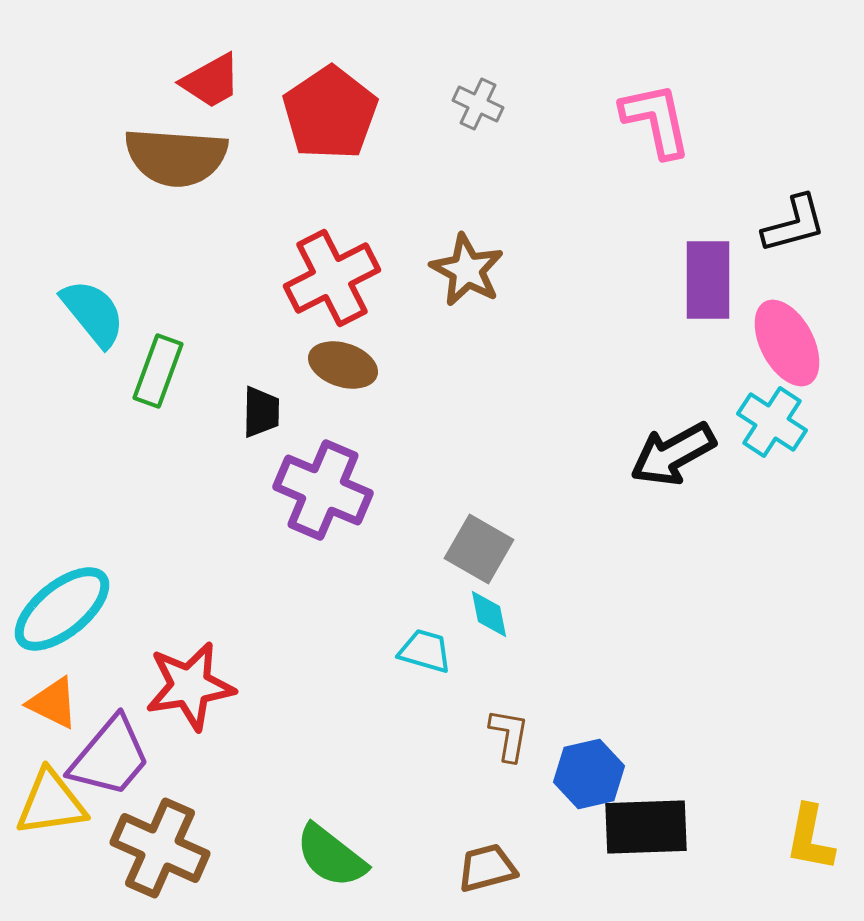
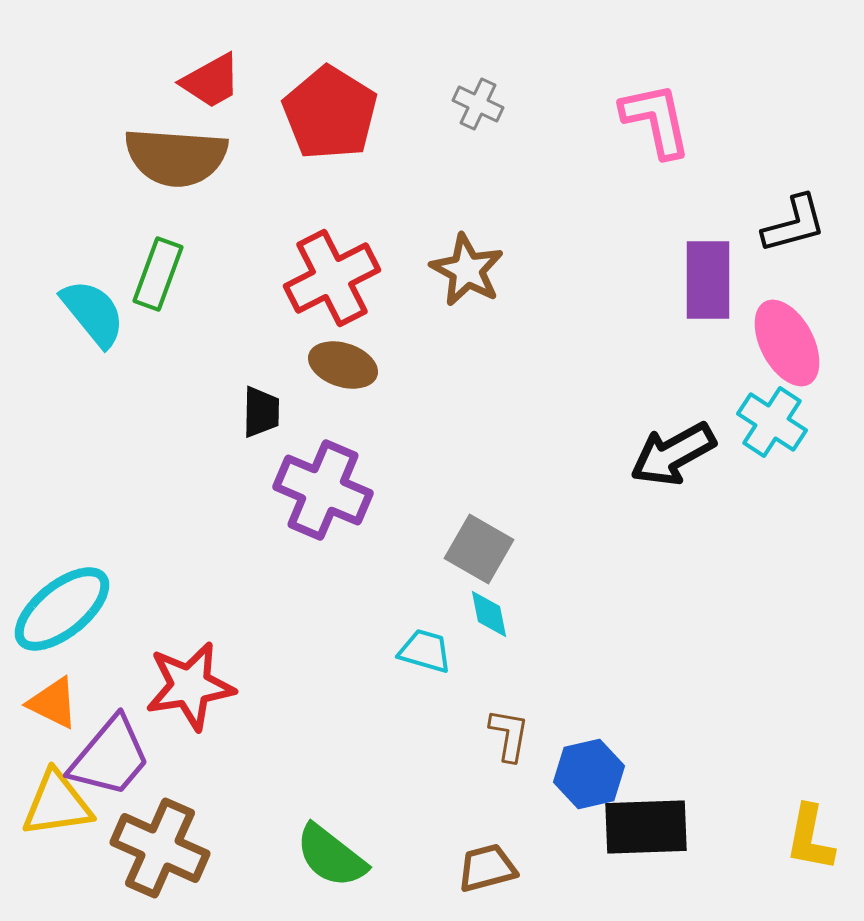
red pentagon: rotated 6 degrees counterclockwise
green rectangle: moved 97 px up
yellow triangle: moved 6 px right, 1 px down
